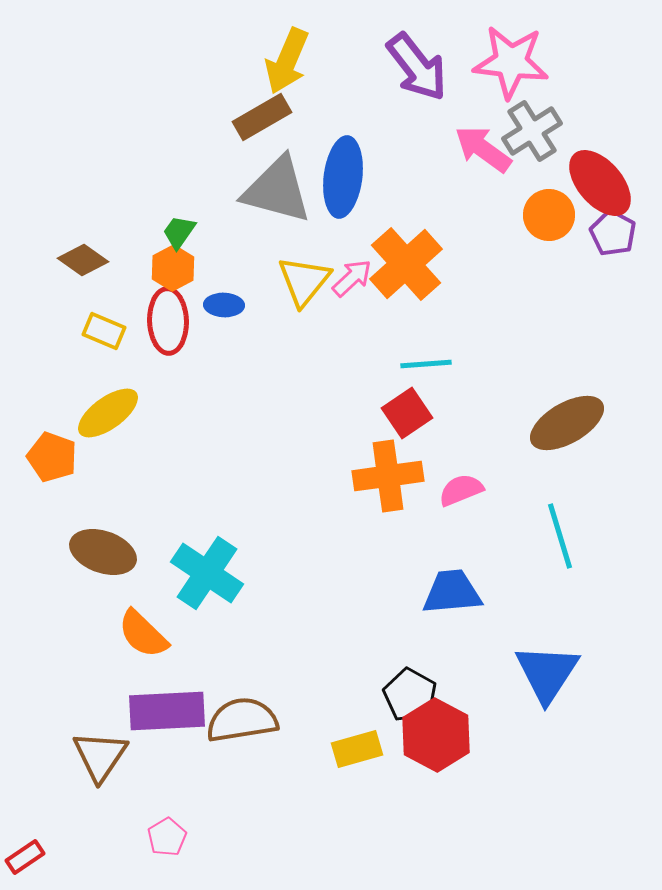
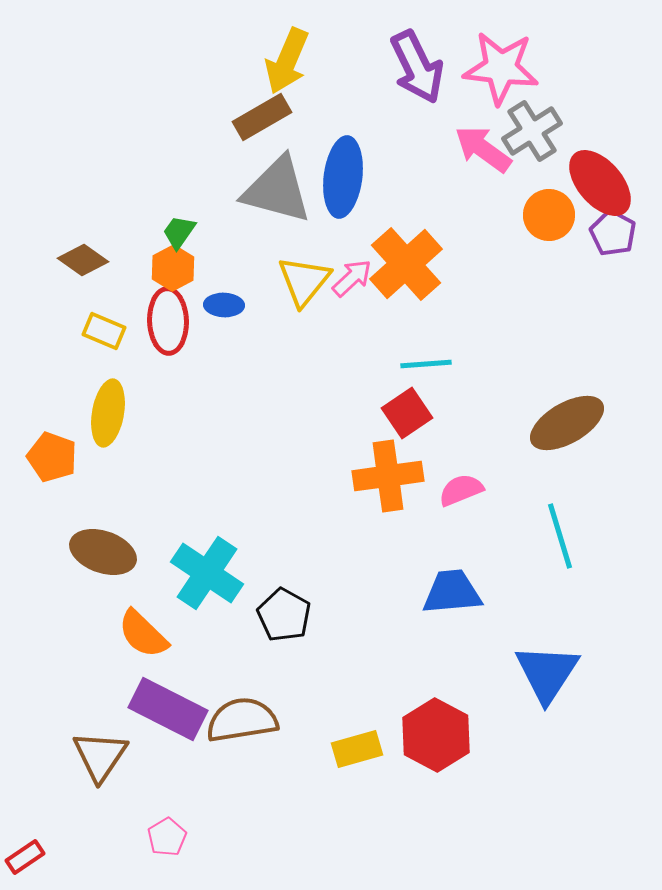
pink star at (511, 62): moved 10 px left, 6 px down
purple arrow at (417, 67): rotated 12 degrees clockwise
yellow ellipse at (108, 413): rotated 44 degrees counterclockwise
black pentagon at (410, 695): moved 126 px left, 80 px up
purple rectangle at (167, 711): moved 1 px right, 2 px up; rotated 30 degrees clockwise
